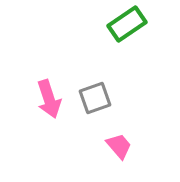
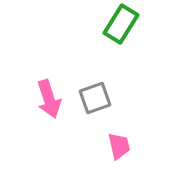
green rectangle: moved 6 px left; rotated 24 degrees counterclockwise
pink trapezoid: rotated 28 degrees clockwise
